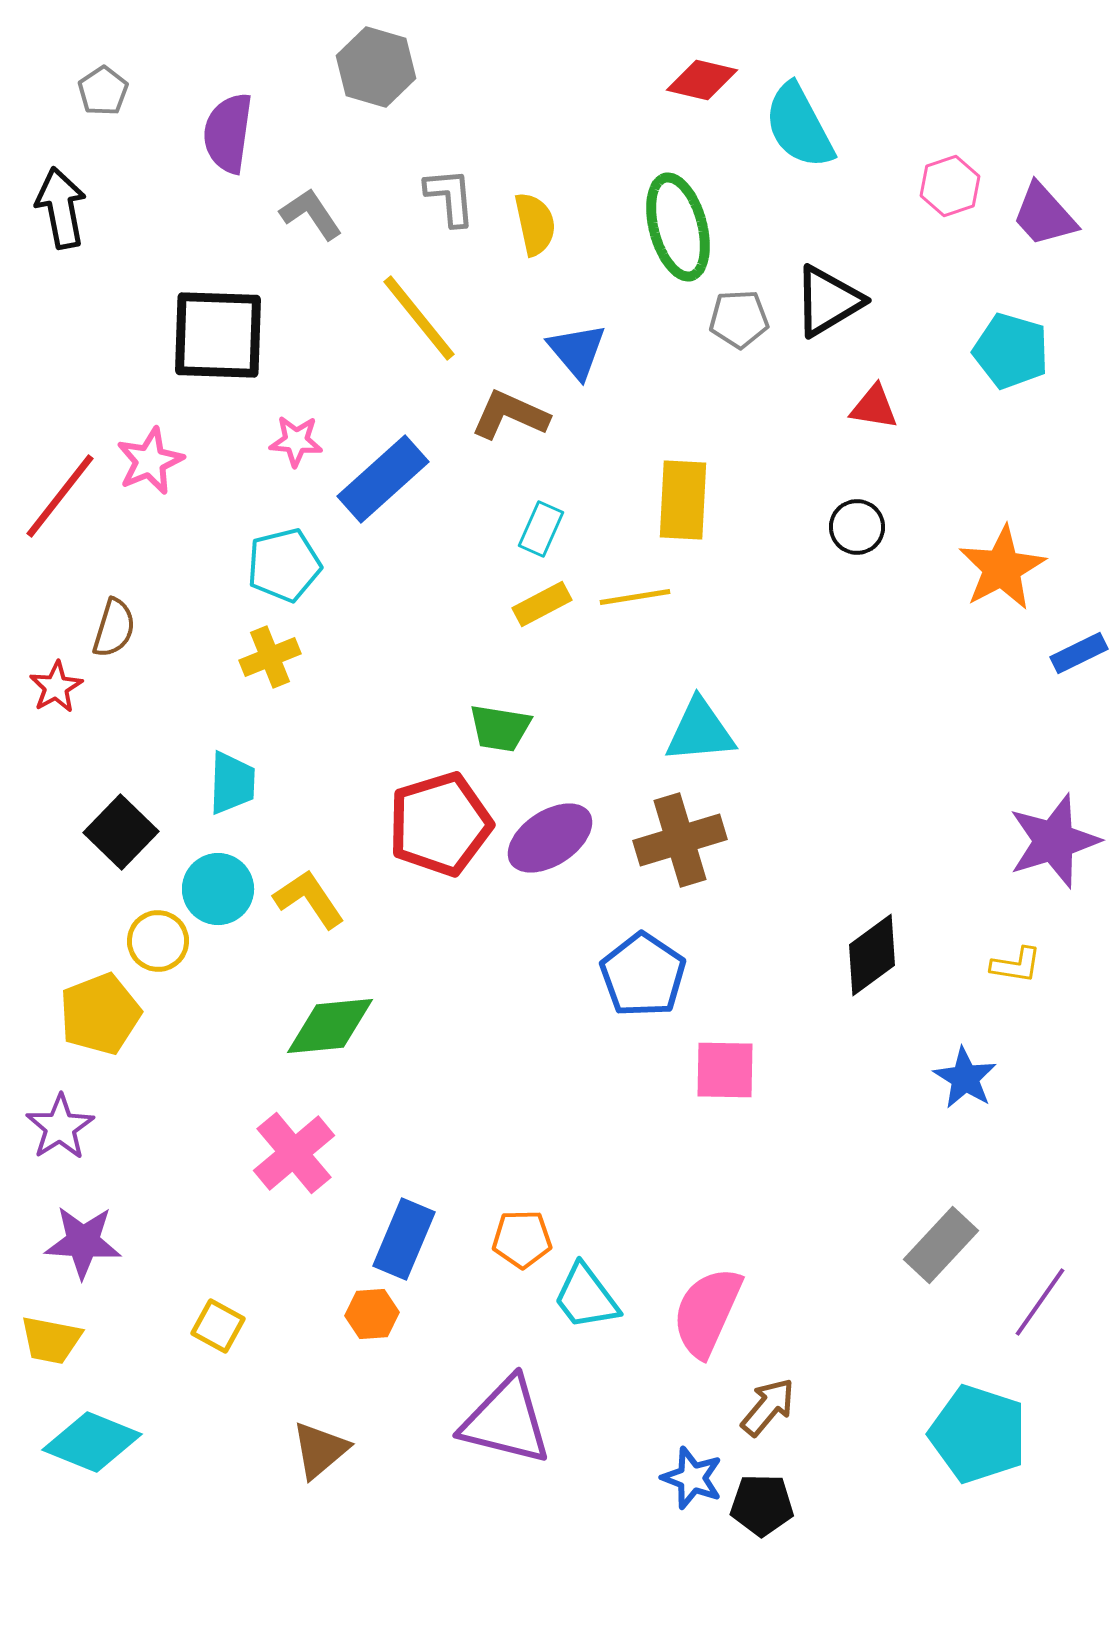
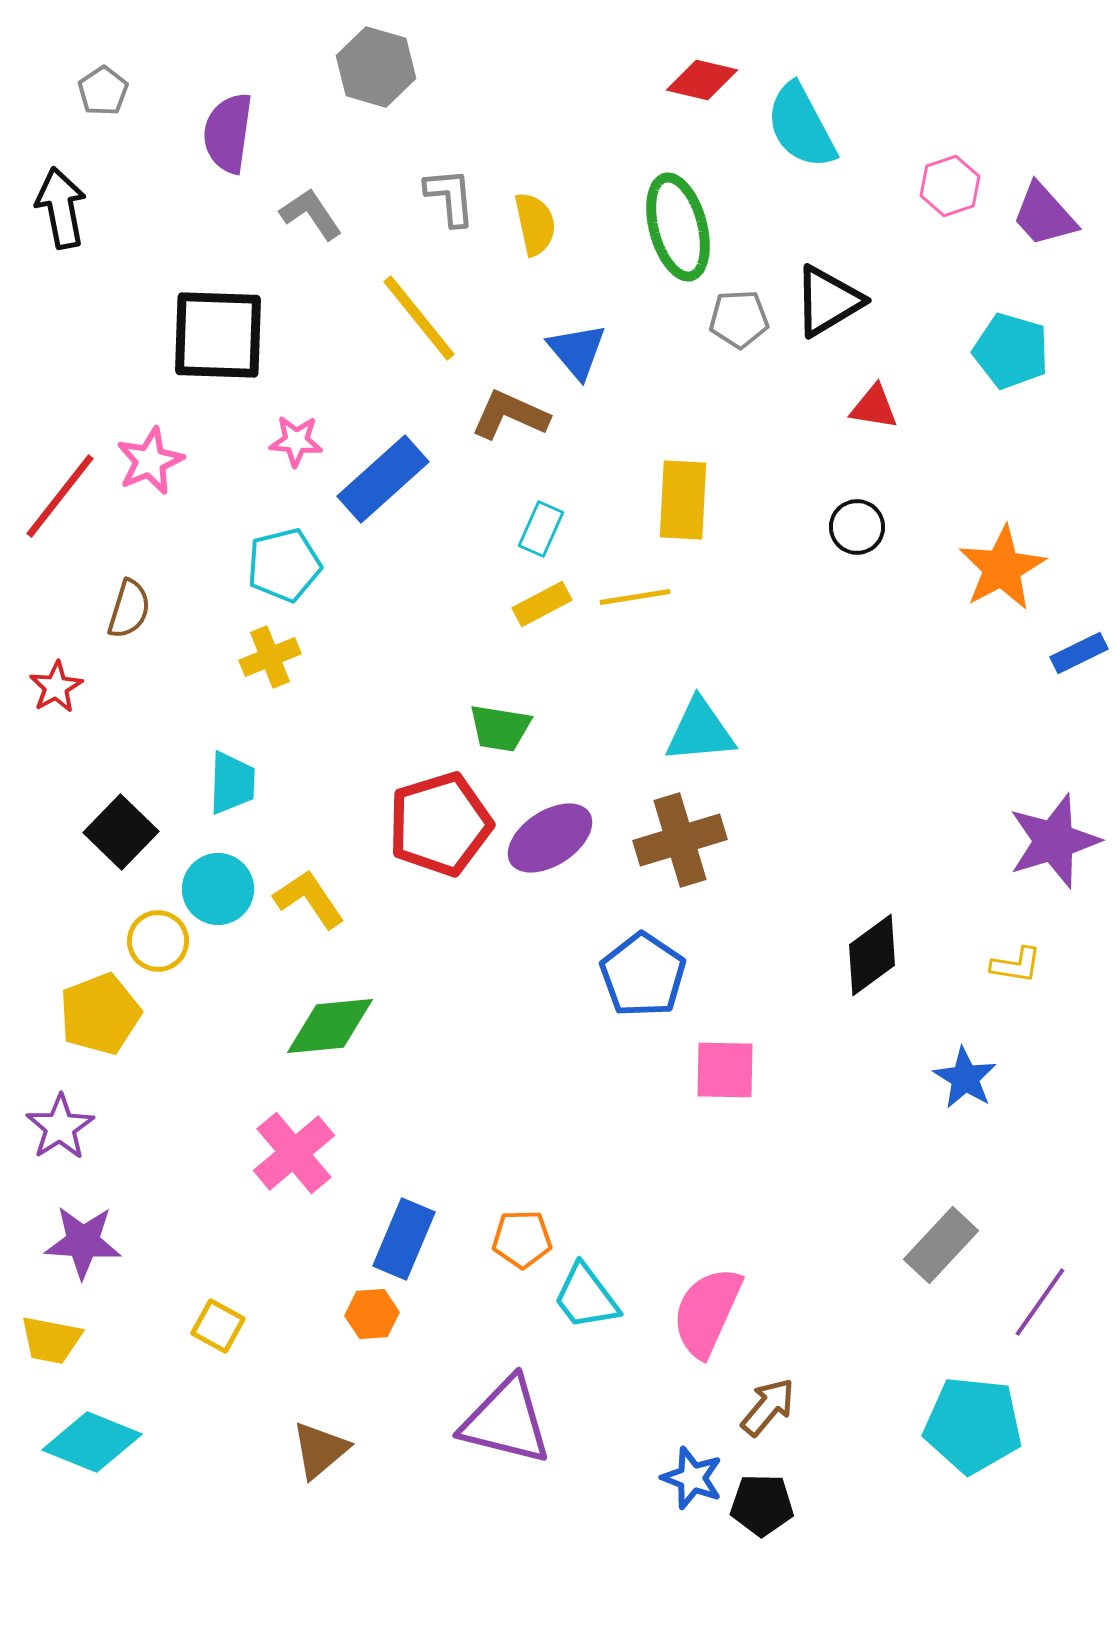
cyan semicircle at (799, 126): moved 2 px right
brown semicircle at (114, 628): moved 15 px right, 19 px up
cyan pentagon at (978, 1434): moved 5 px left, 9 px up; rotated 12 degrees counterclockwise
